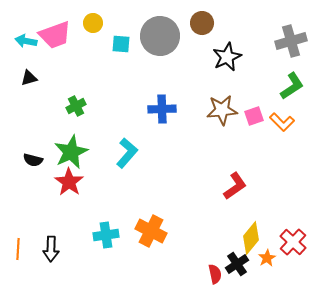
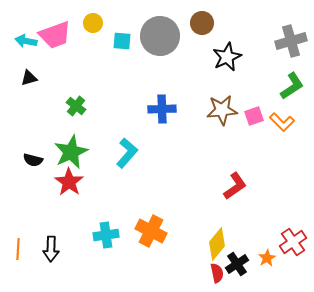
cyan square: moved 1 px right, 3 px up
green cross: rotated 24 degrees counterclockwise
yellow diamond: moved 34 px left, 6 px down
red cross: rotated 12 degrees clockwise
red semicircle: moved 2 px right, 1 px up
